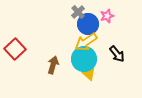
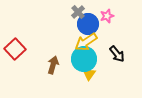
yellow triangle: rotated 24 degrees clockwise
